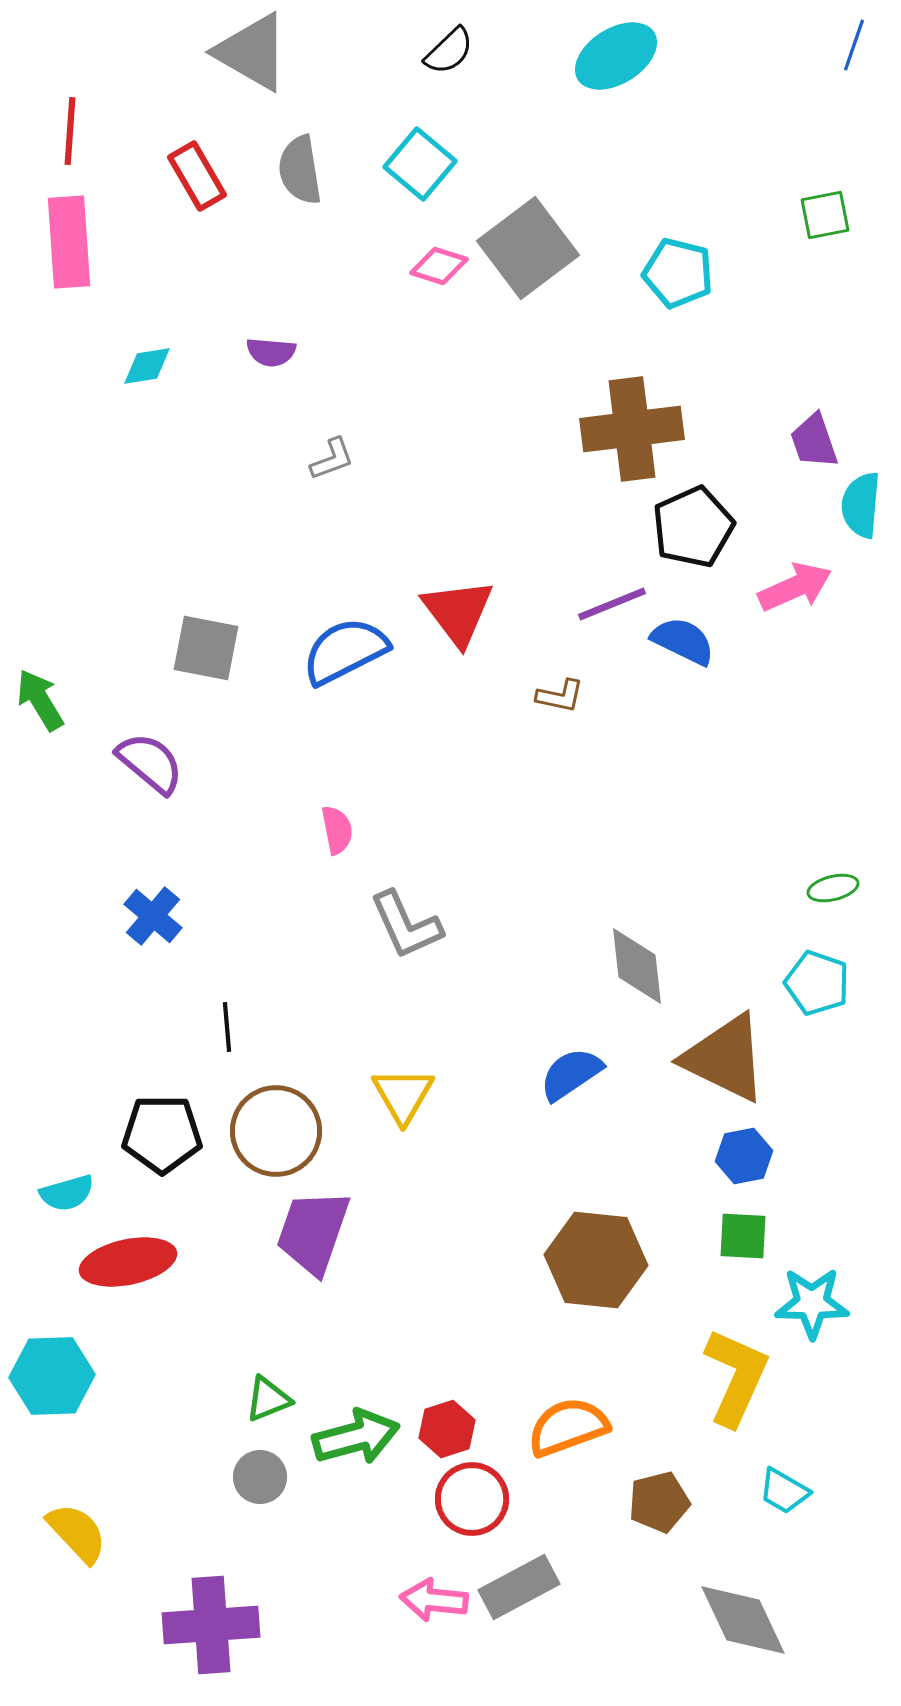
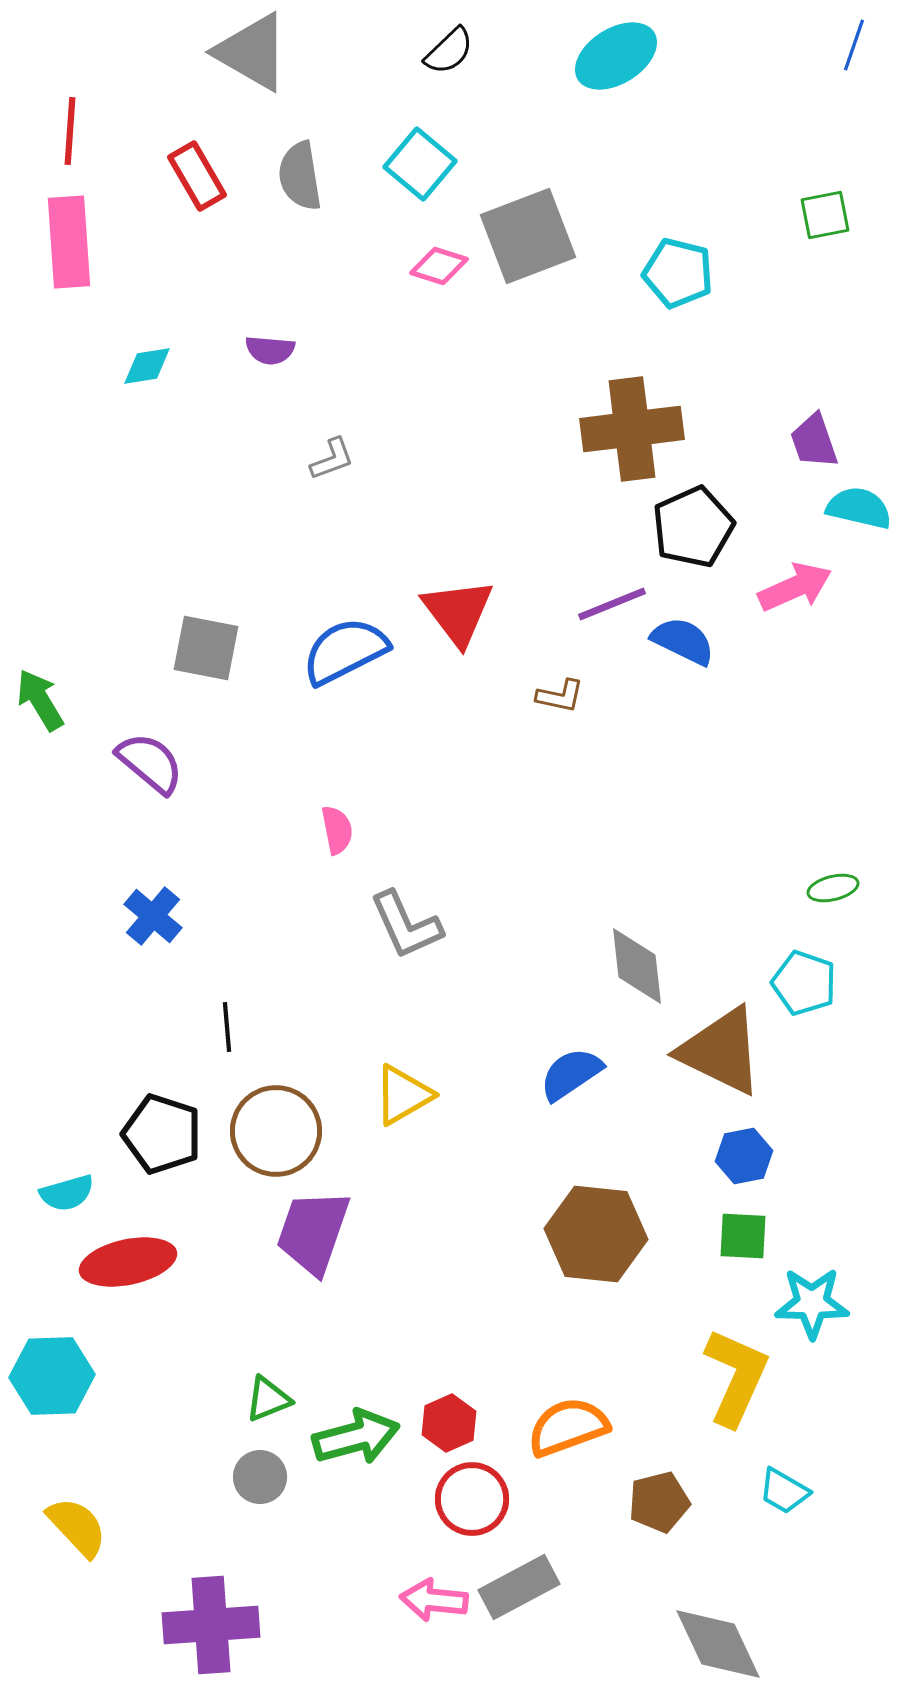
gray semicircle at (300, 170): moved 6 px down
gray square at (528, 248): moved 12 px up; rotated 16 degrees clockwise
purple semicircle at (271, 352): moved 1 px left, 2 px up
cyan semicircle at (861, 505): moved 2 px left, 3 px down; rotated 98 degrees clockwise
cyan pentagon at (817, 983): moved 13 px left
brown triangle at (725, 1058): moved 4 px left, 7 px up
yellow triangle at (403, 1095): rotated 30 degrees clockwise
black pentagon at (162, 1134): rotated 18 degrees clockwise
brown hexagon at (596, 1260): moved 26 px up
red hexagon at (447, 1429): moved 2 px right, 6 px up; rotated 6 degrees counterclockwise
yellow semicircle at (77, 1533): moved 6 px up
gray diamond at (743, 1620): moved 25 px left, 24 px down
